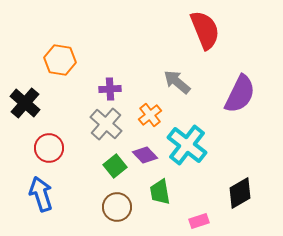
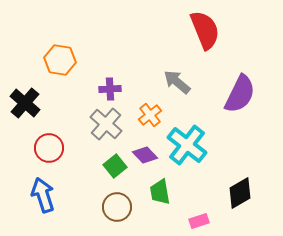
blue arrow: moved 2 px right, 1 px down
